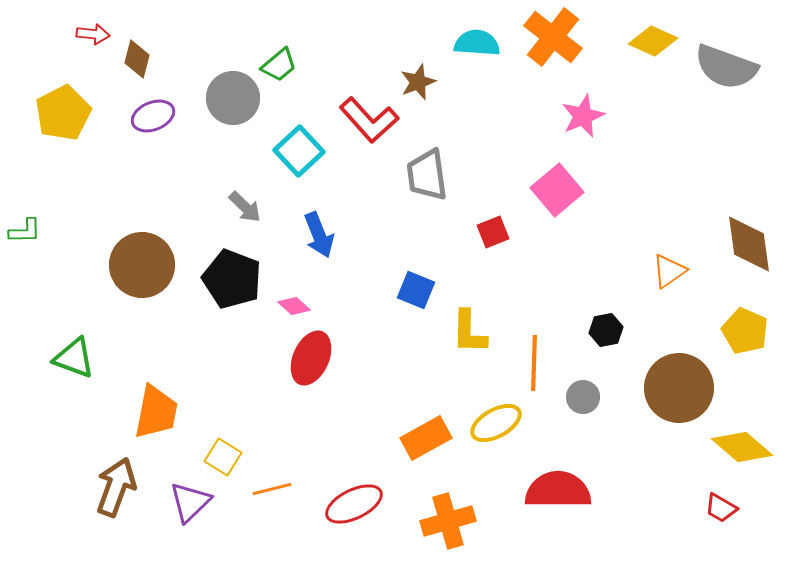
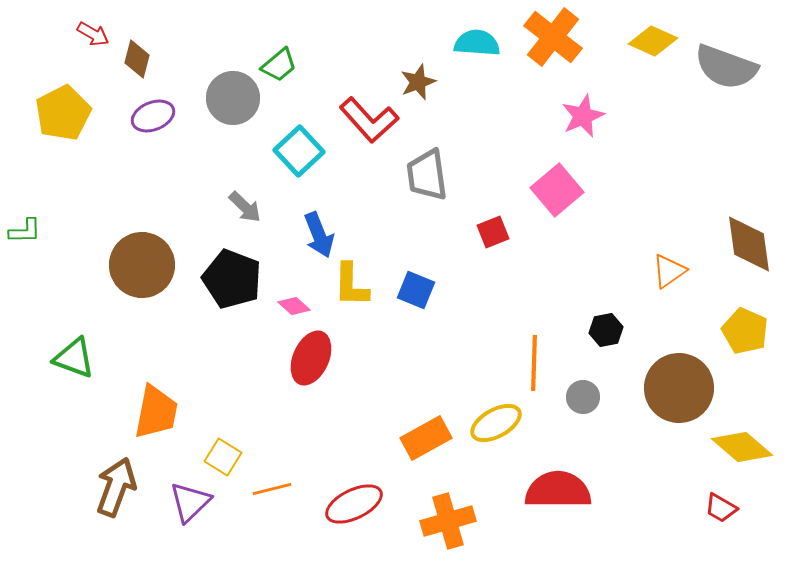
red arrow at (93, 34): rotated 24 degrees clockwise
yellow L-shape at (469, 332): moved 118 px left, 47 px up
